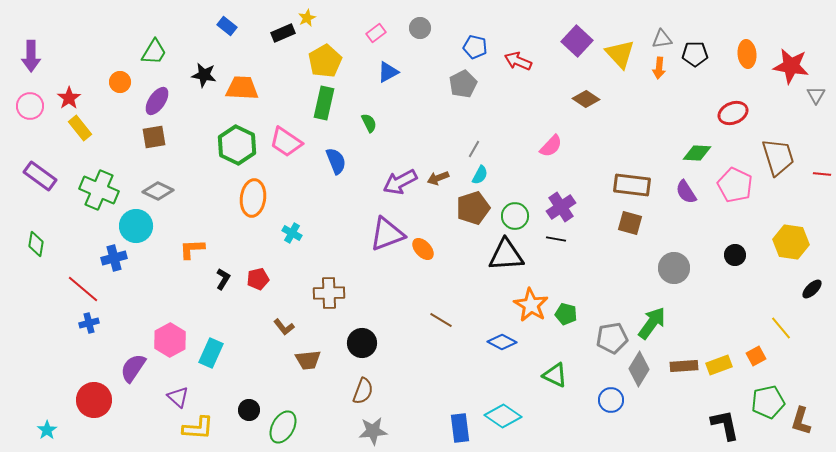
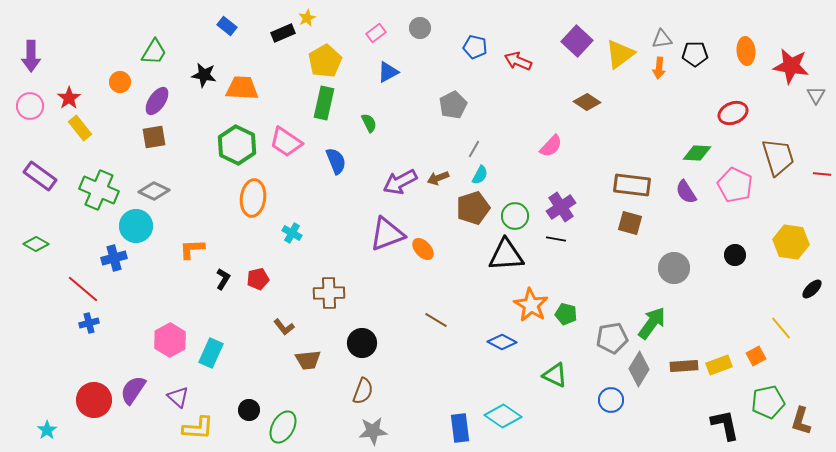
yellow triangle at (620, 54): rotated 36 degrees clockwise
orange ellipse at (747, 54): moved 1 px left, 3 px up
gray pentagon at (463, 84): moved 10 px left, 21 px down
brown diamond at (586, 99): moved 1 px right, 3 px down
gray diamond at (158, 191): moved 4 px left
green diamond at (36, 244): rotated 70 degrees counterclockwise
brown line at (441, 320): moved 5 px left
purple semicircle at (133, 368): moved 22 px down
